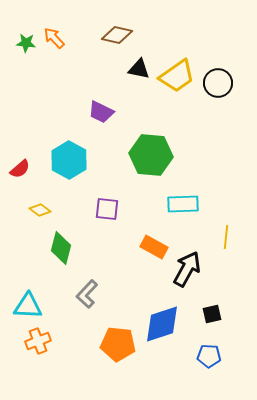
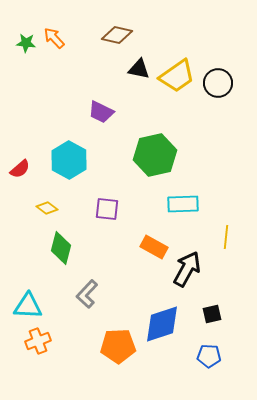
green hexagon: moved 4 px right; rotated 18 degrees counterclockwise
yellow diamond: moved 7 px right, 2 px up
orange pentagon: moved 2 px down; rotated 8 degrees counterclockwise
